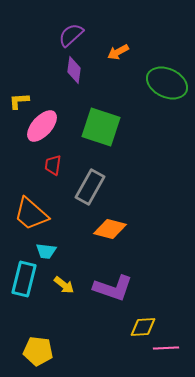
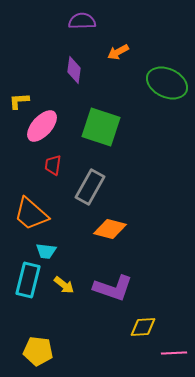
purple semicircle: moved 11 px right, 14 px up; rotated 40 degrees clockwise
cyan rectangle: moved 4 px right, 1 px down
pink line: moved 8 px right, 5 px down
